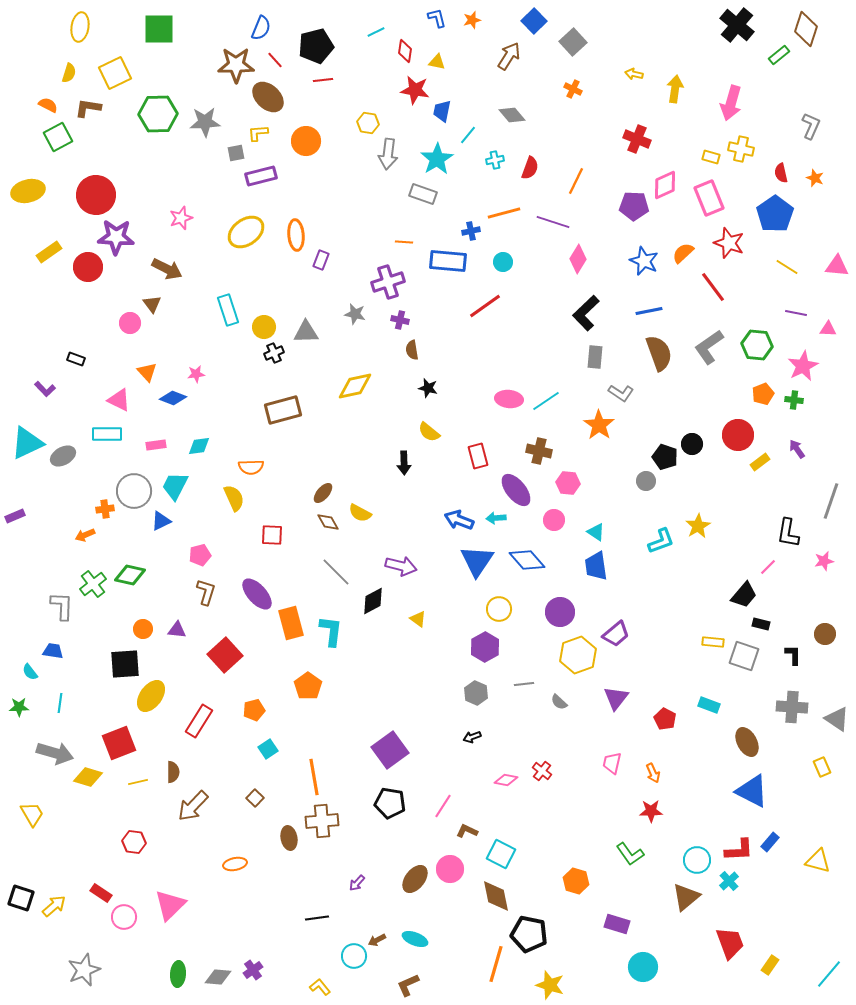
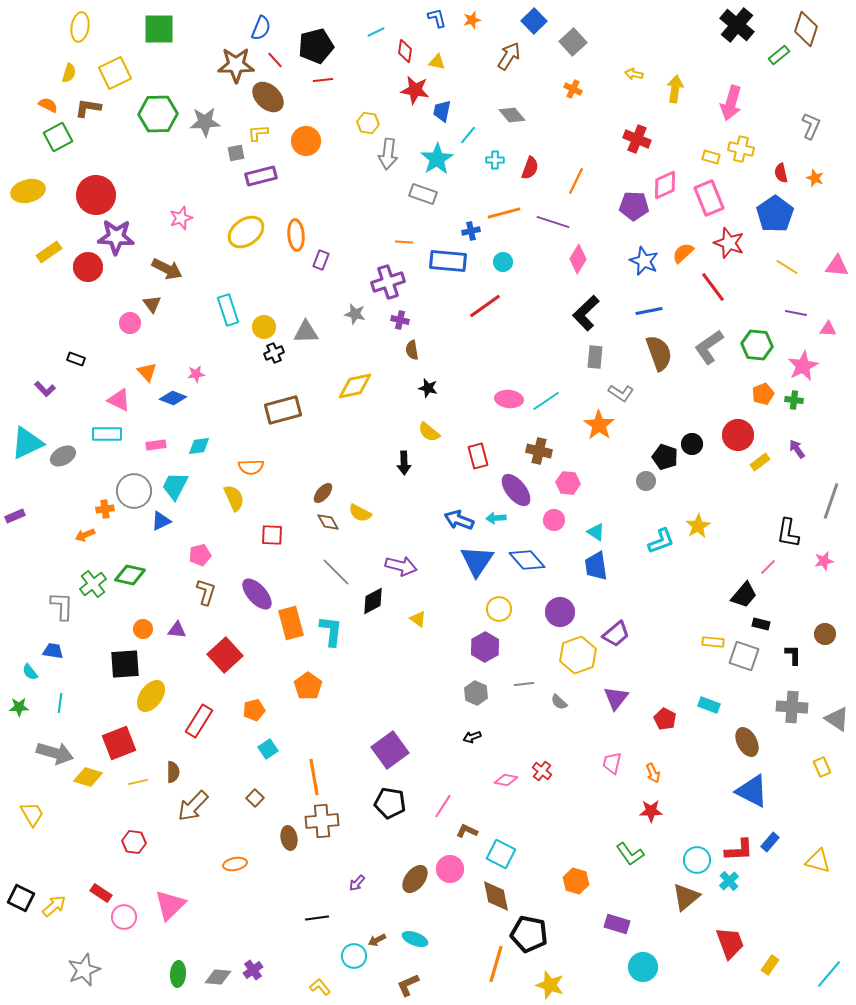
cyan cross at (495, 160): rotated 12 degrees clockwise
black square at (21, 898): rotated 8 degrees clockwise
